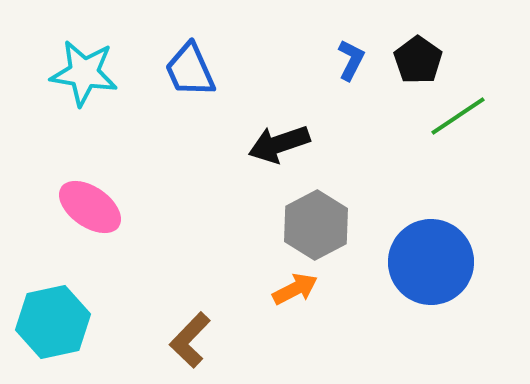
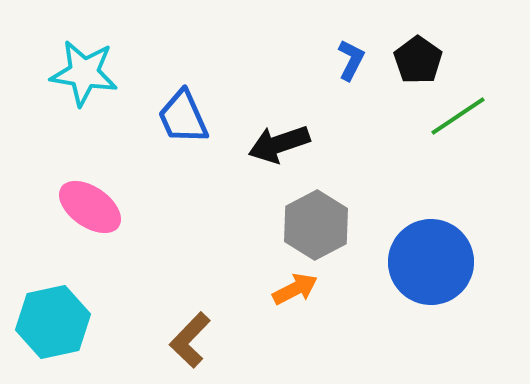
blue trapezoid: moved 7 px left, 47 px down
